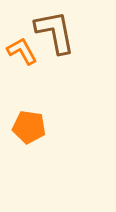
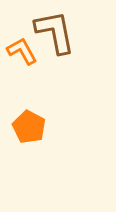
orange pentagon: rotated 20 degrees clockwise
